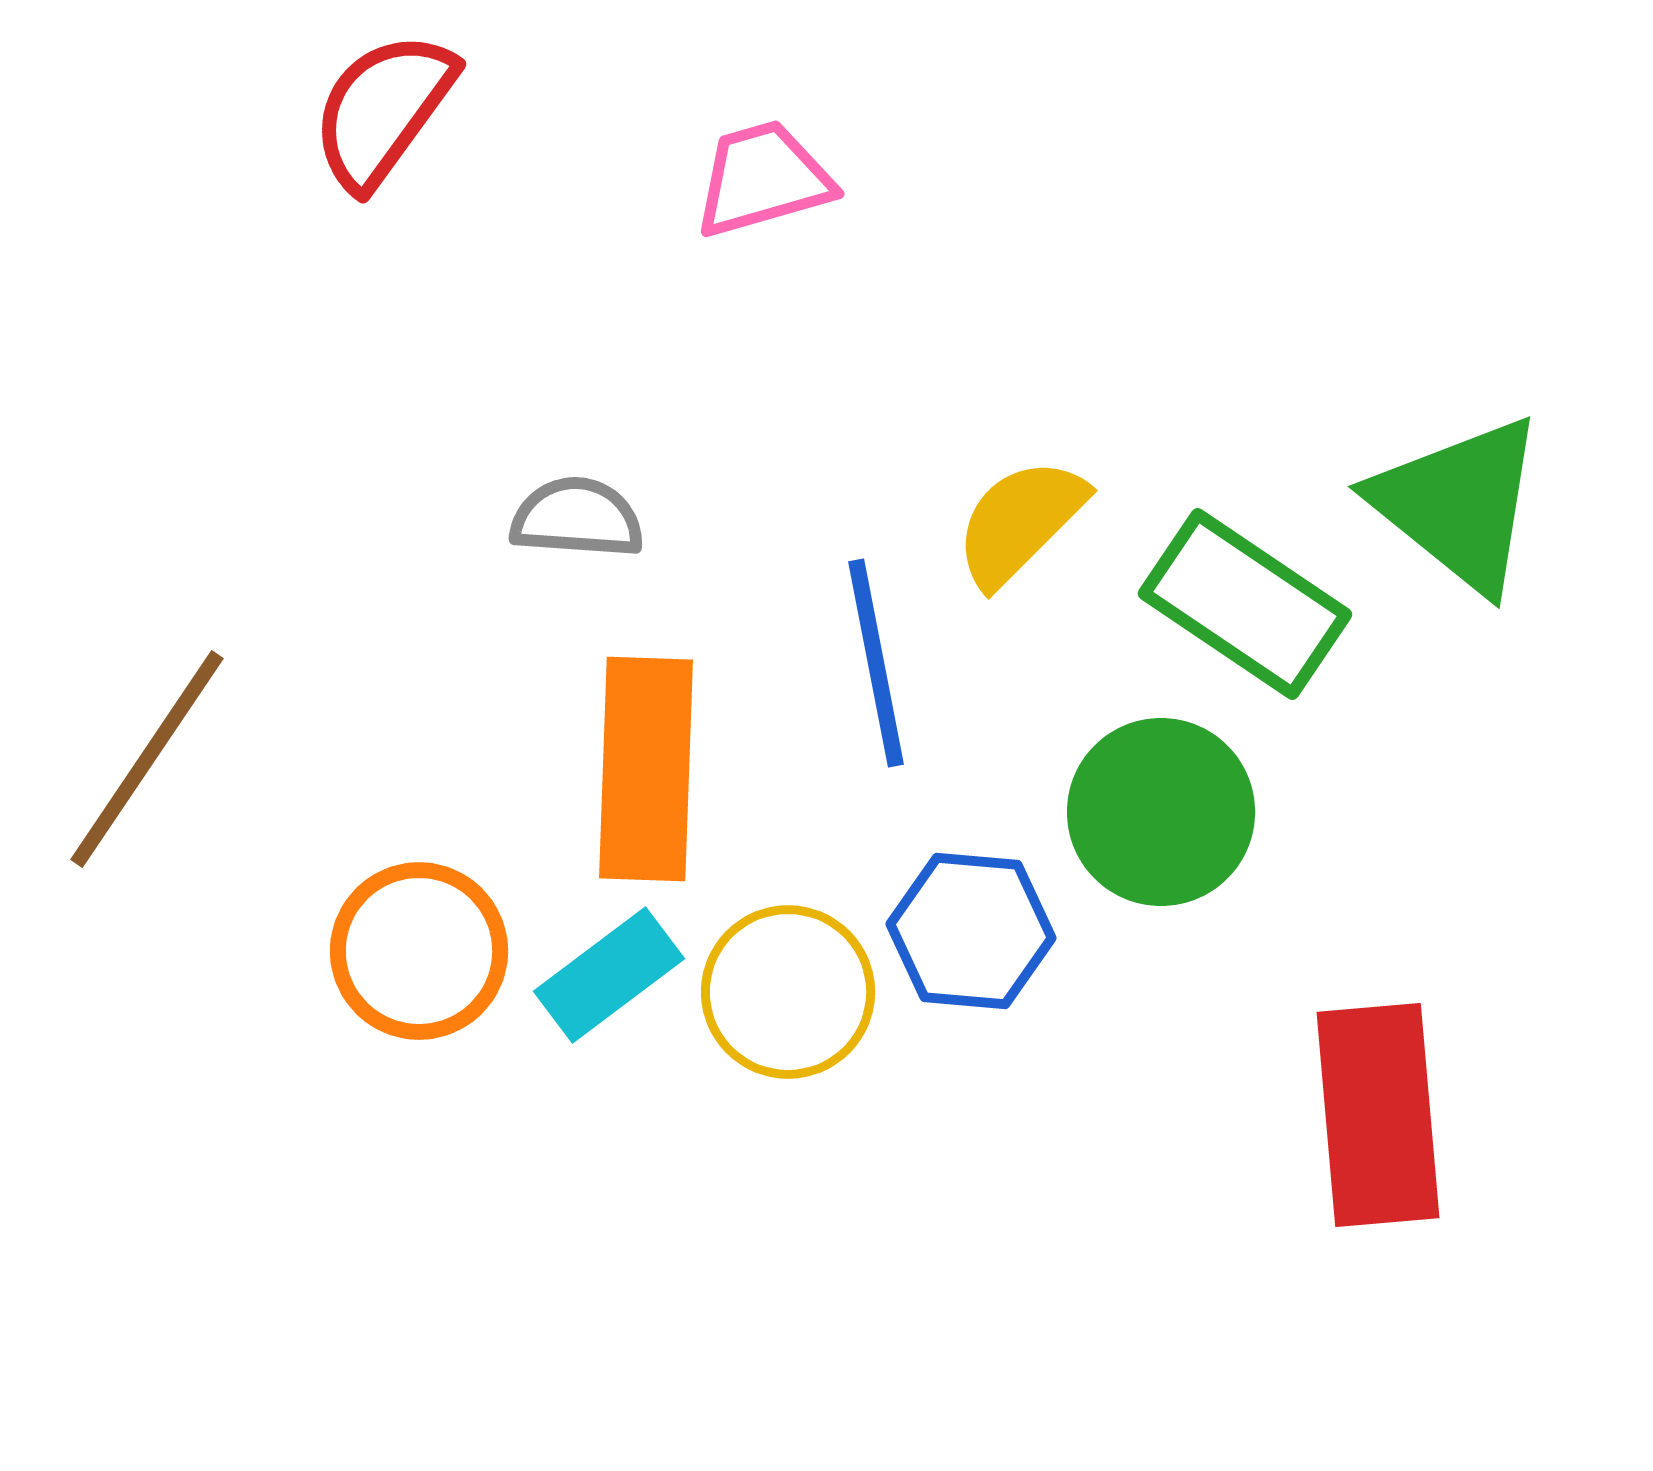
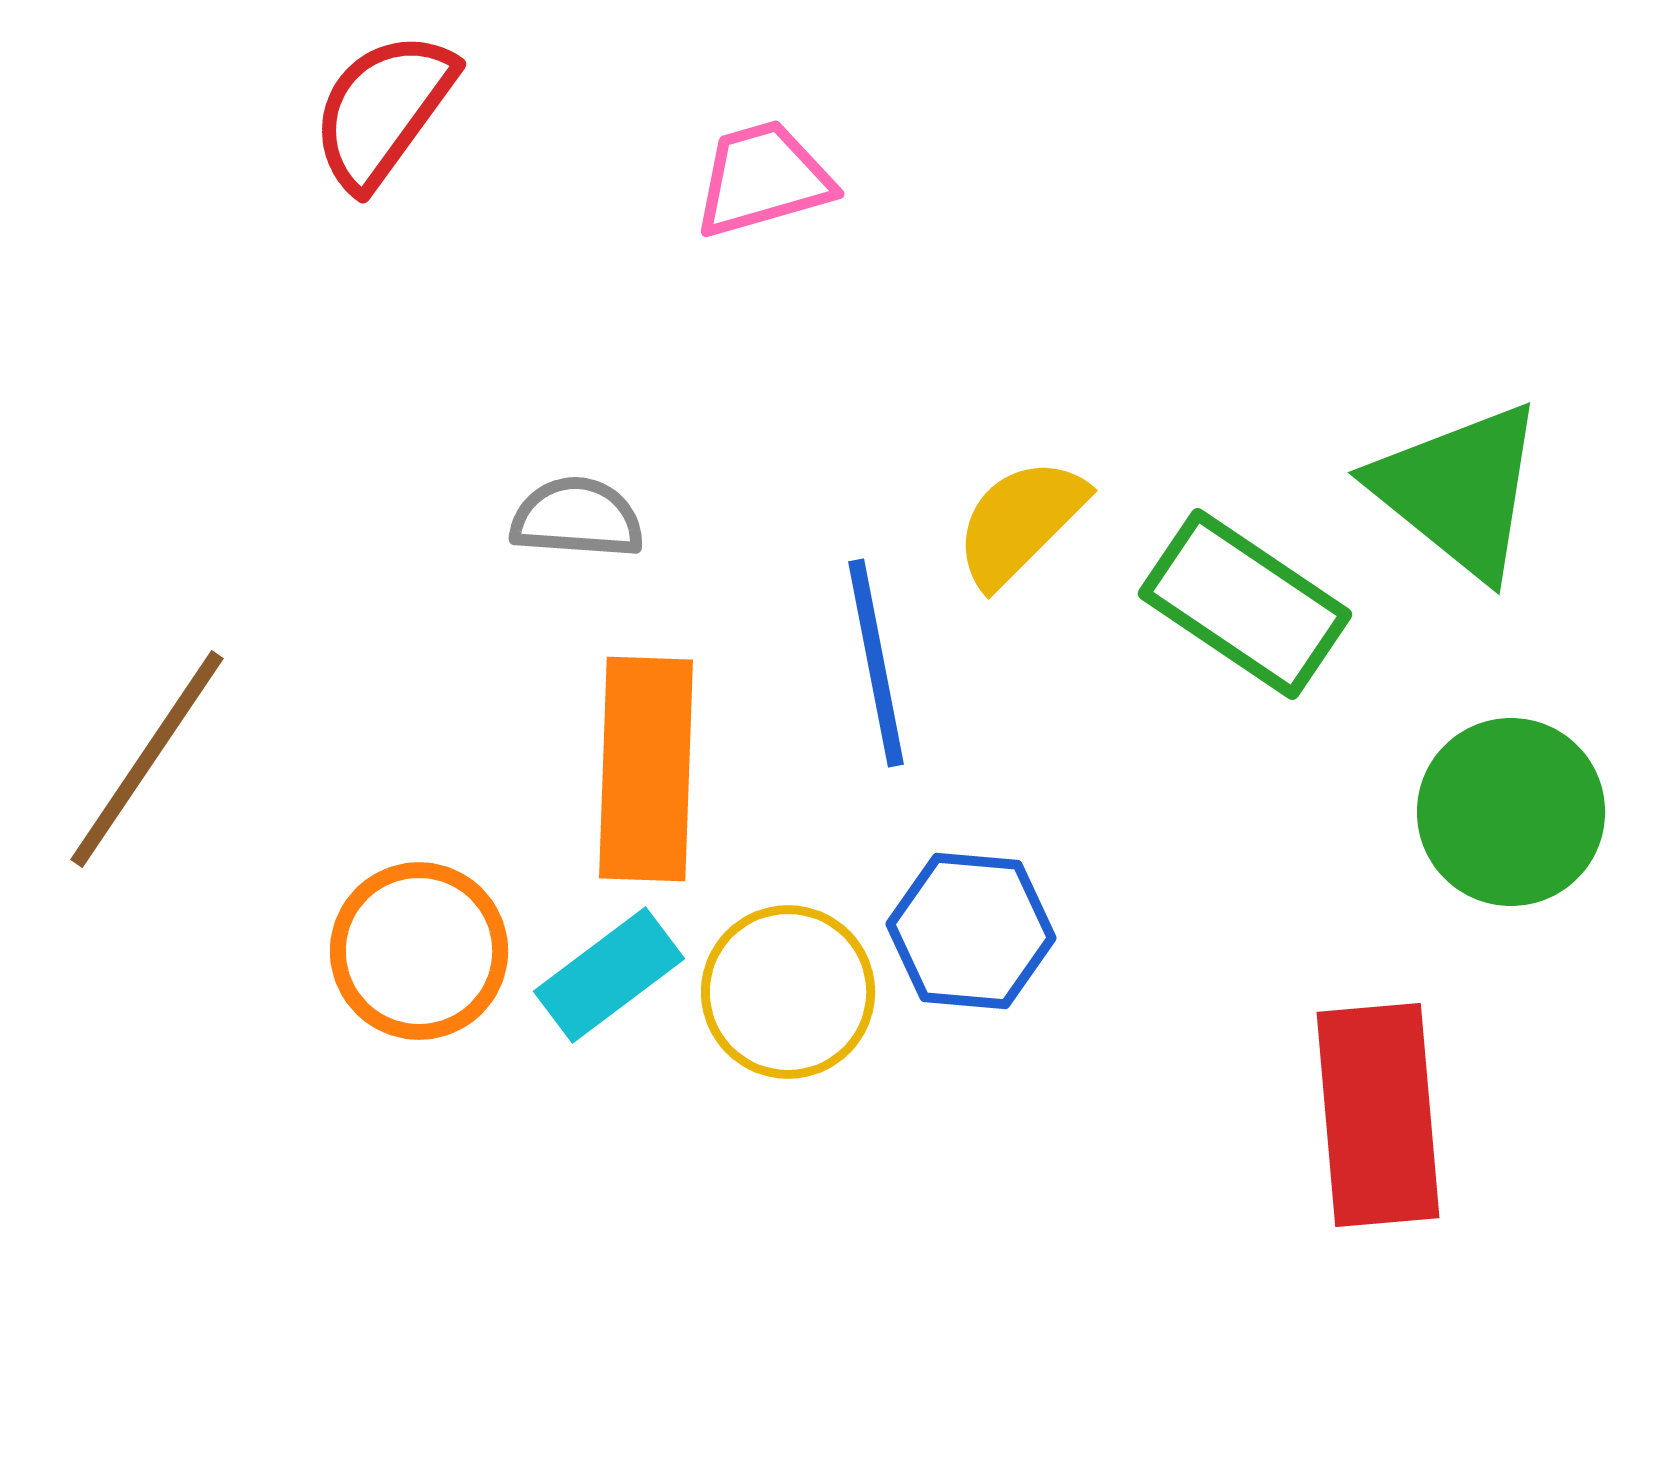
green triangle: moved 14 px up
green circle: moved 350 px right
